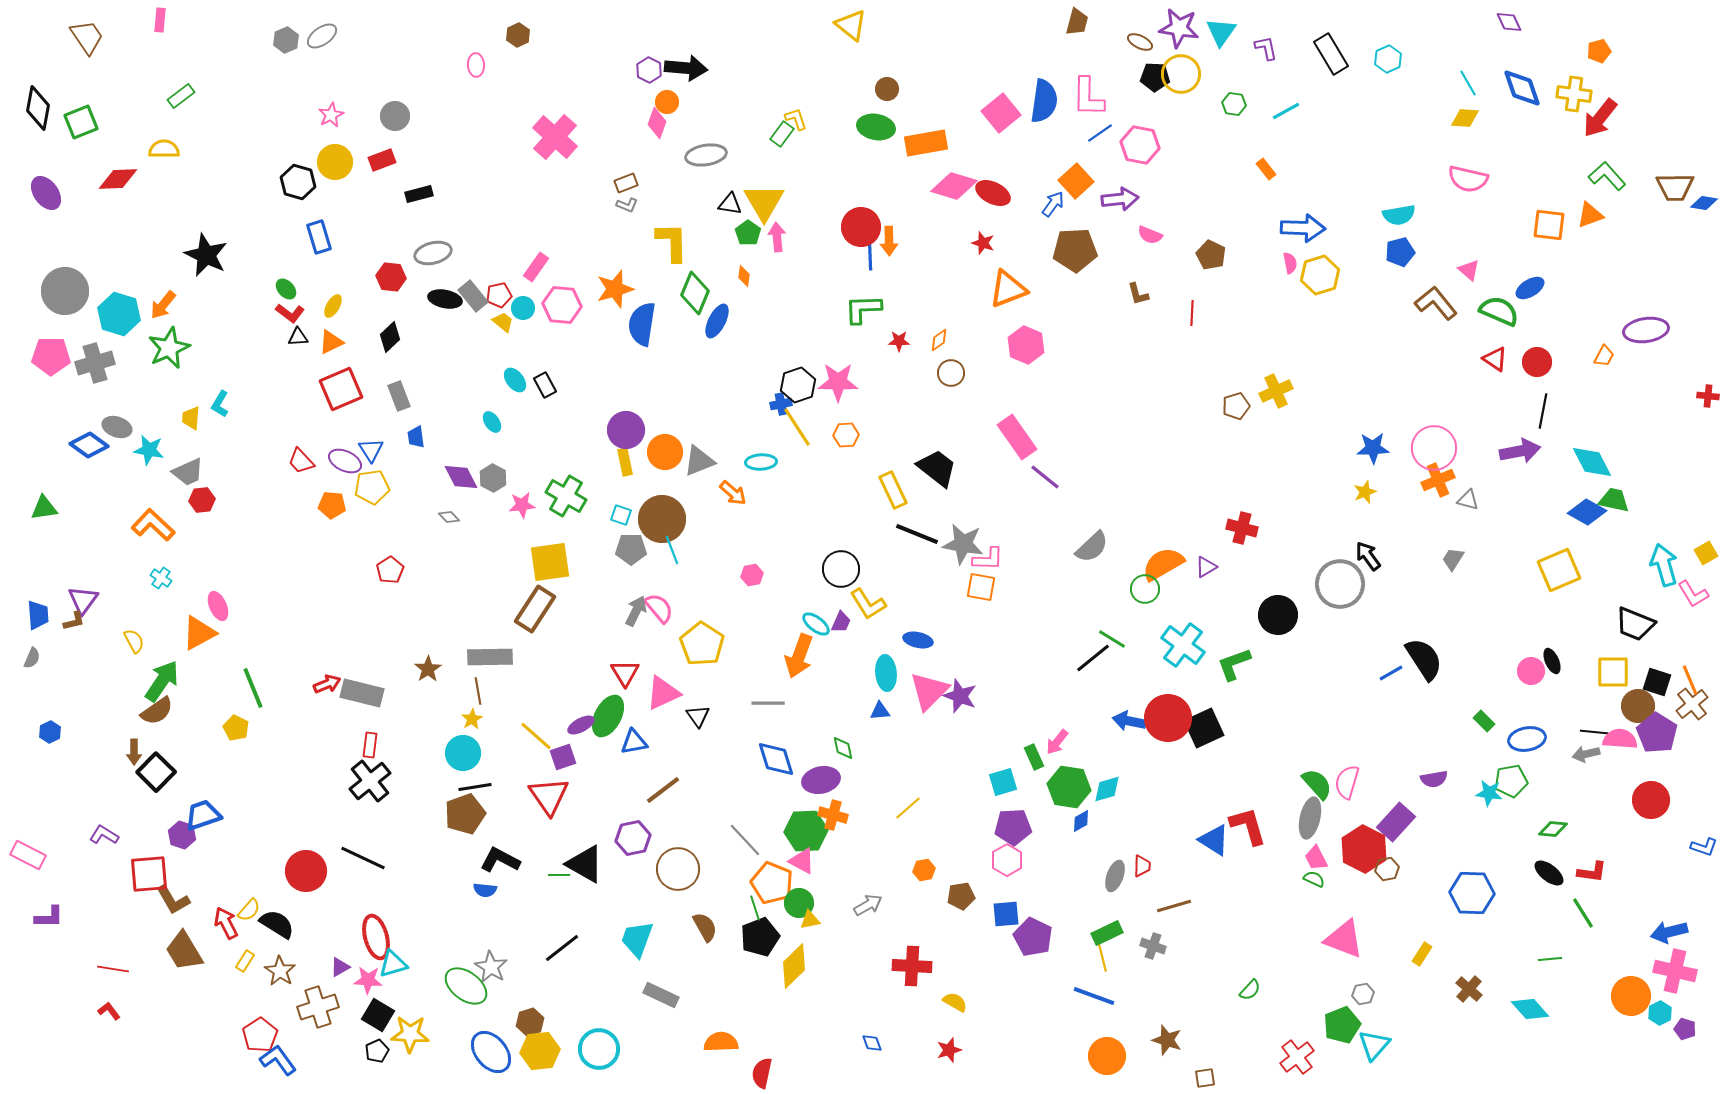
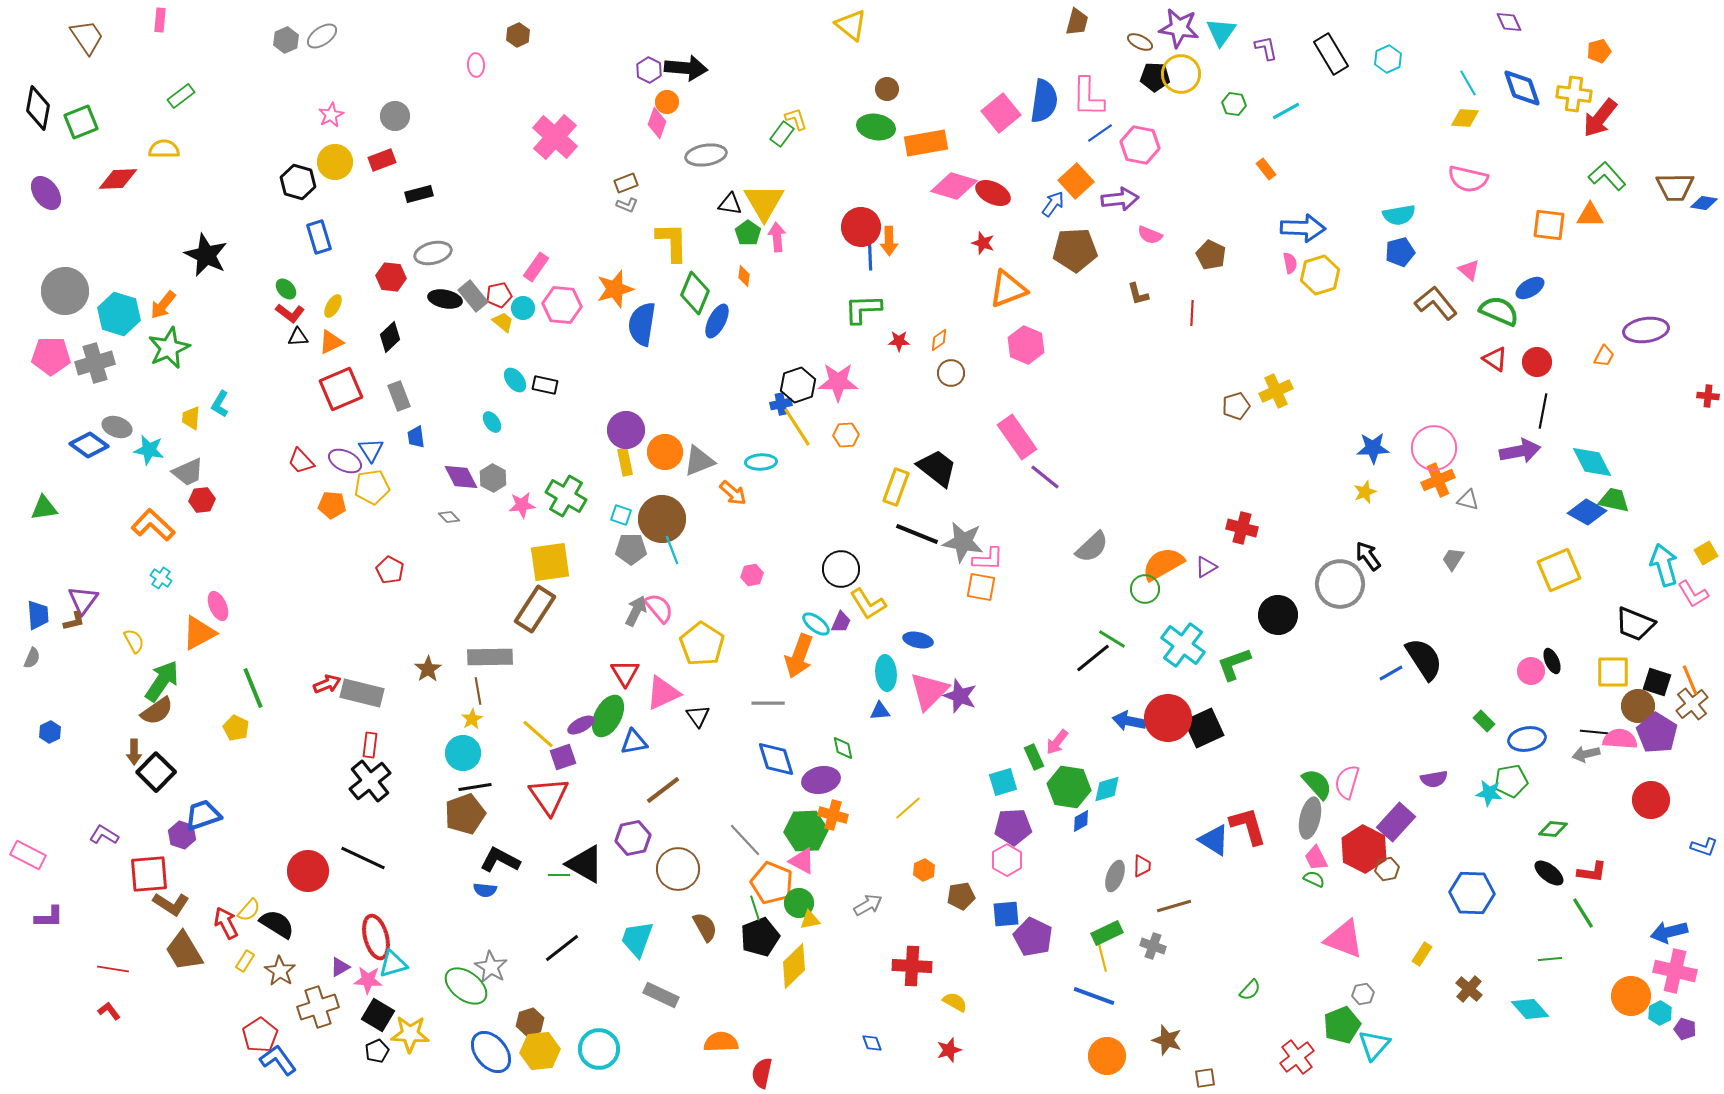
orange triangle at (1590, 215): rotated 20 degrees clockwise
black rectangle at (545, 385): rotated 50 degrees counterclockwise
yellow rectangle at (893, 490): moved 3 px right, 3 px up; rotated 45 degrees clockwise
gray star at (963, 544): moved 2 px up
red pentagon at (390, 570): rotated 12 degrees counterclockwise
yellow line at (536, 736): moved 2 px right, 2 px up
orange hexagon at (924, 870): rotated 15 degrees counterclockwise
red circle at (306, 871): moved 2 px right
brown L-shape at (173, 900): moved 2 px left, 4 px down; rotated 27 degrees counterclockwise
